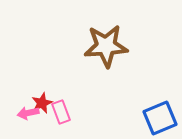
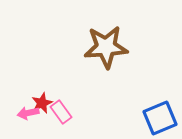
brown star: moved 1 px down
pink rectangle: rotated 15 degrees counterclockwise
